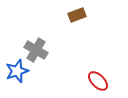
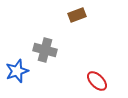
gray cross: moved 9 px right; rotated 15 degrees counterclockwise
red ellipse: moved 1 px left
